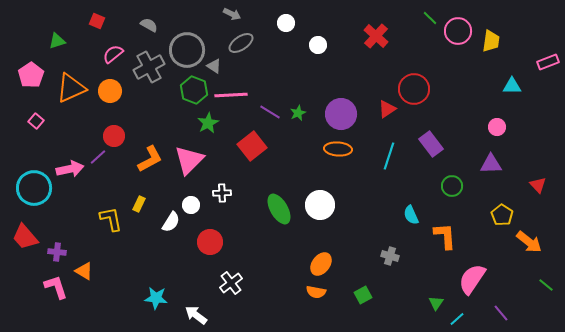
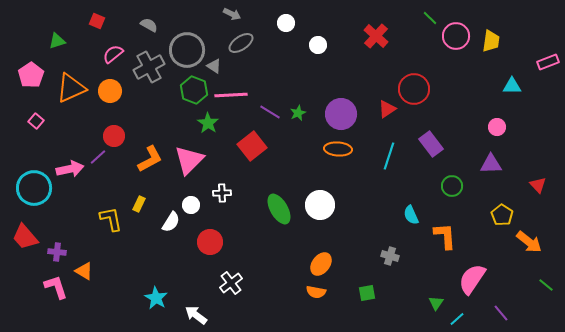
pink circle at (458, 31): moved 2 px left, 5 px down
green star at (208, 123): rotated 10 degrees counterclockwise
green square at (363, 295): moved 4 px right, 2 px up; rotated 18 degrees clockwise
cyan star at (156, 298): rotated 25 degrees clockwise
